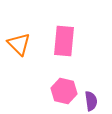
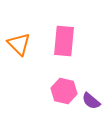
purple semicircle: rotated 138 degrees clockwise
